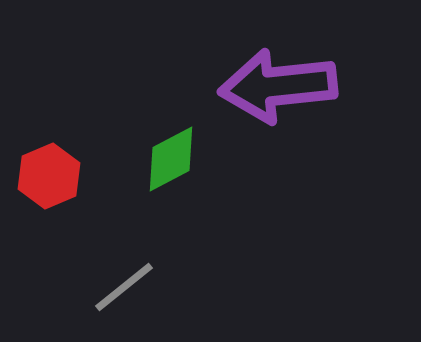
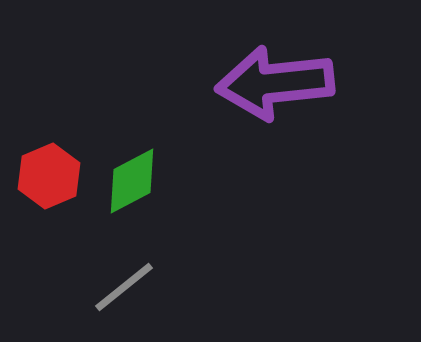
purple arrow: moved 3 px left, 3 px up
green diamond: moved 39 px left, 22 px down
